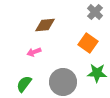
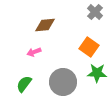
orange square: moved 1 px right, 4 px down
